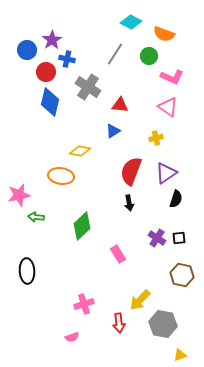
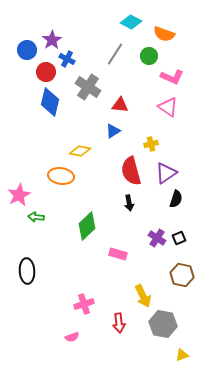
blue cross: rotated 14 degrees clockwise
yellow cross: moved 5 px left, 6 px down
red semicircle: rotated 36 degrees counterclockwise
pink star: rotated 15 degrees counterclockwise
green diamond: moved 5 px right
black square: rotated 16 degrees counterclockwise
pink rectangle: rotated 42 degrees counterclockwise
yellow arrow: moved 3 px right, 4 px up; rotated 70 degrees counterclockwise
yellow triangle: moved 2 px right
